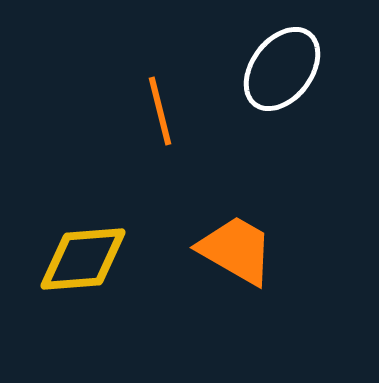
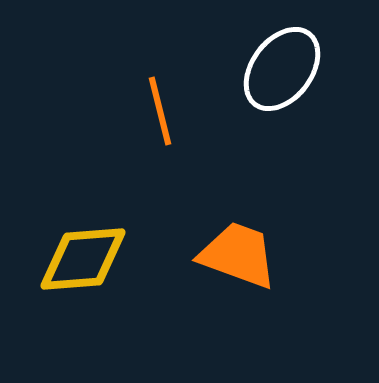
orange trapezoid: moved 2 px right, 5 px down; rotated 10 degrees counterclockwise
